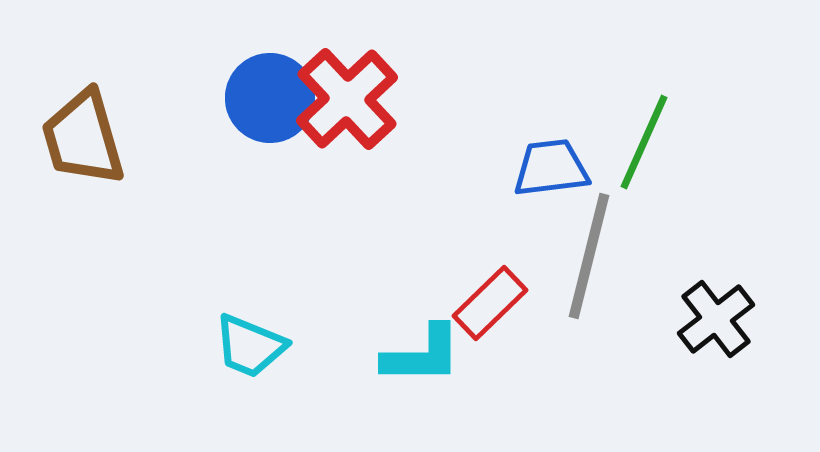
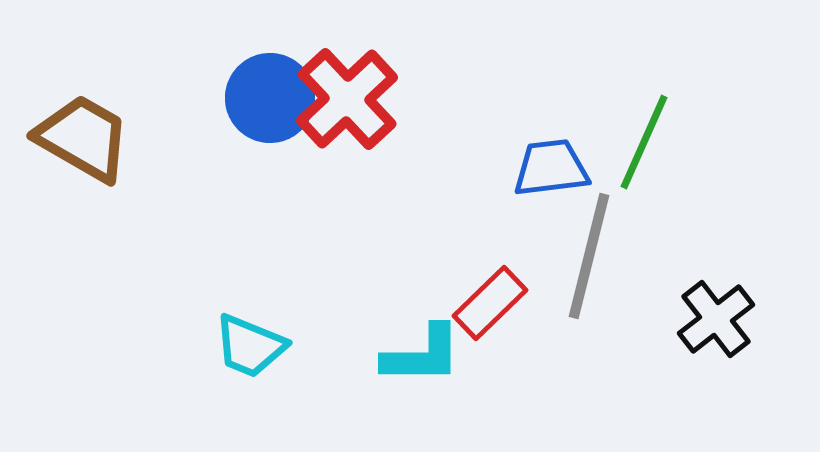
brown trapezoid: rotated 136 degrees clockwise
